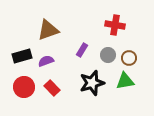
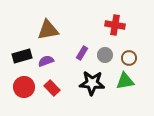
brown triangle: rotated 10 degrees clockwise
purple rectangle: moved 3 px down
gray circle: moved 3 px left
black star: rotated 20 degrees clockwise
